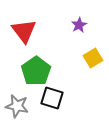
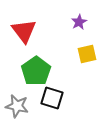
purple star: moved 3 px up
yellow square: moved 6 px left, 4 px up; rotated 18 degrees clockwise
